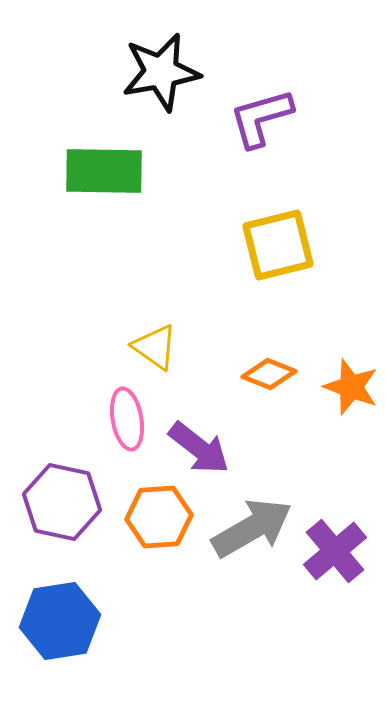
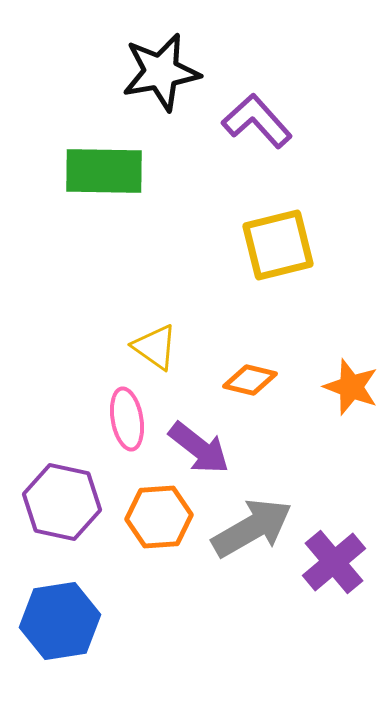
purple L-shape: moved 4 px left, 3 px down; rotated 64 degrees clockwise
orange diamond: moved 19 px left, 6 px down; rotated 8 degrees counterclockwise
purple cross: moved 1 px left, 11 px down
